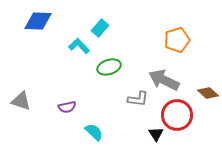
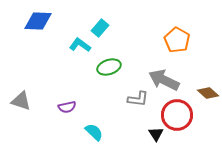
orange pentagon: rotated 25 degrees counterclockwise
cyan L-shape: moved 1 px right, 1 px up; rotated 10 degrees counterclockwise
